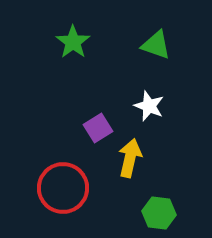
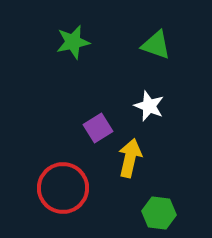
green star: rotated 24 degrees clockwise
